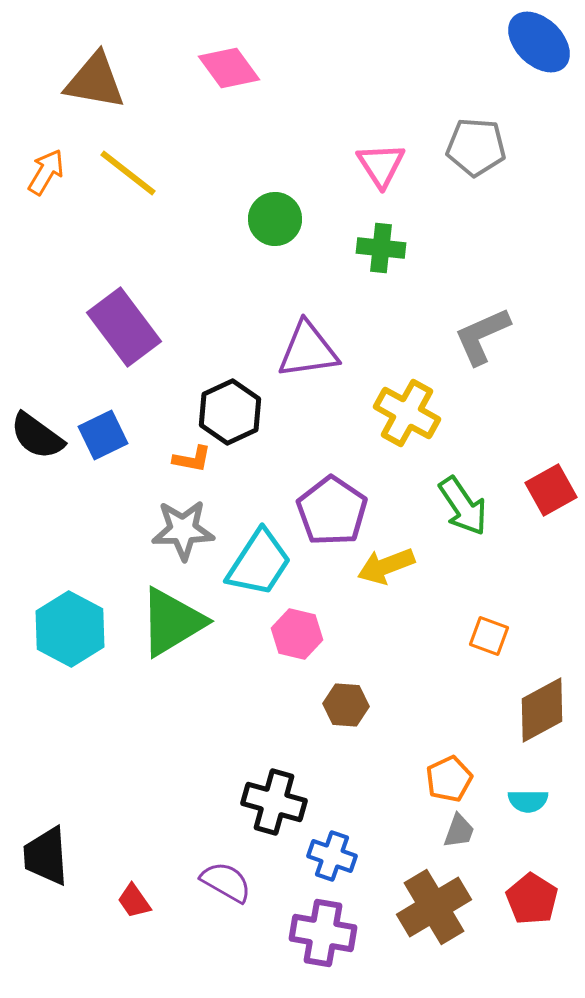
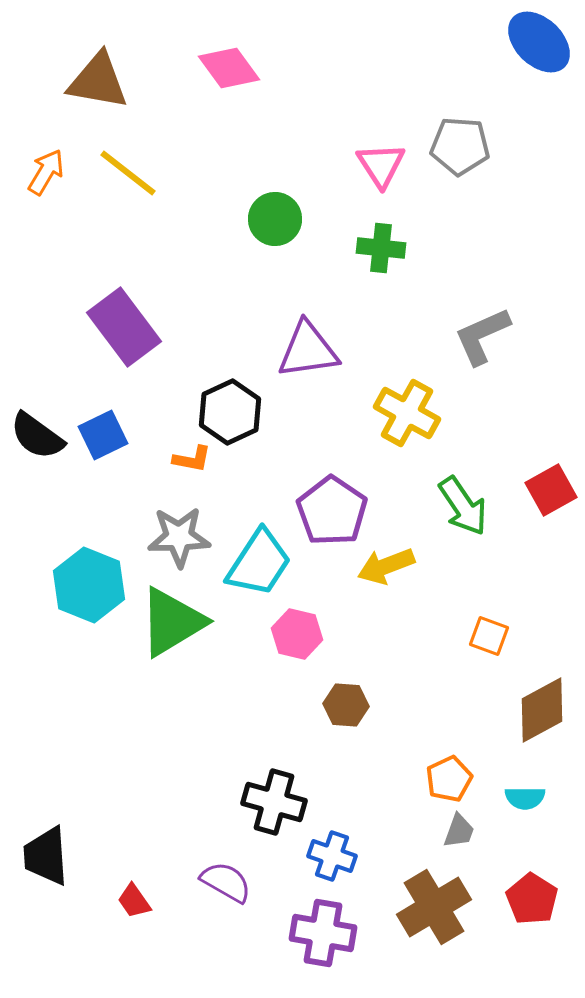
brown triangle: moved 3 px right
gray pentagon: moved 16 px left, 1 px up
gray star: moved 4 px left, 7 px down
cyan hexagon: moved 19 px right, 44 px up; rotated 6 degrees counterclockwise
cyan semicircle: moved 3 px left, 3 px up
